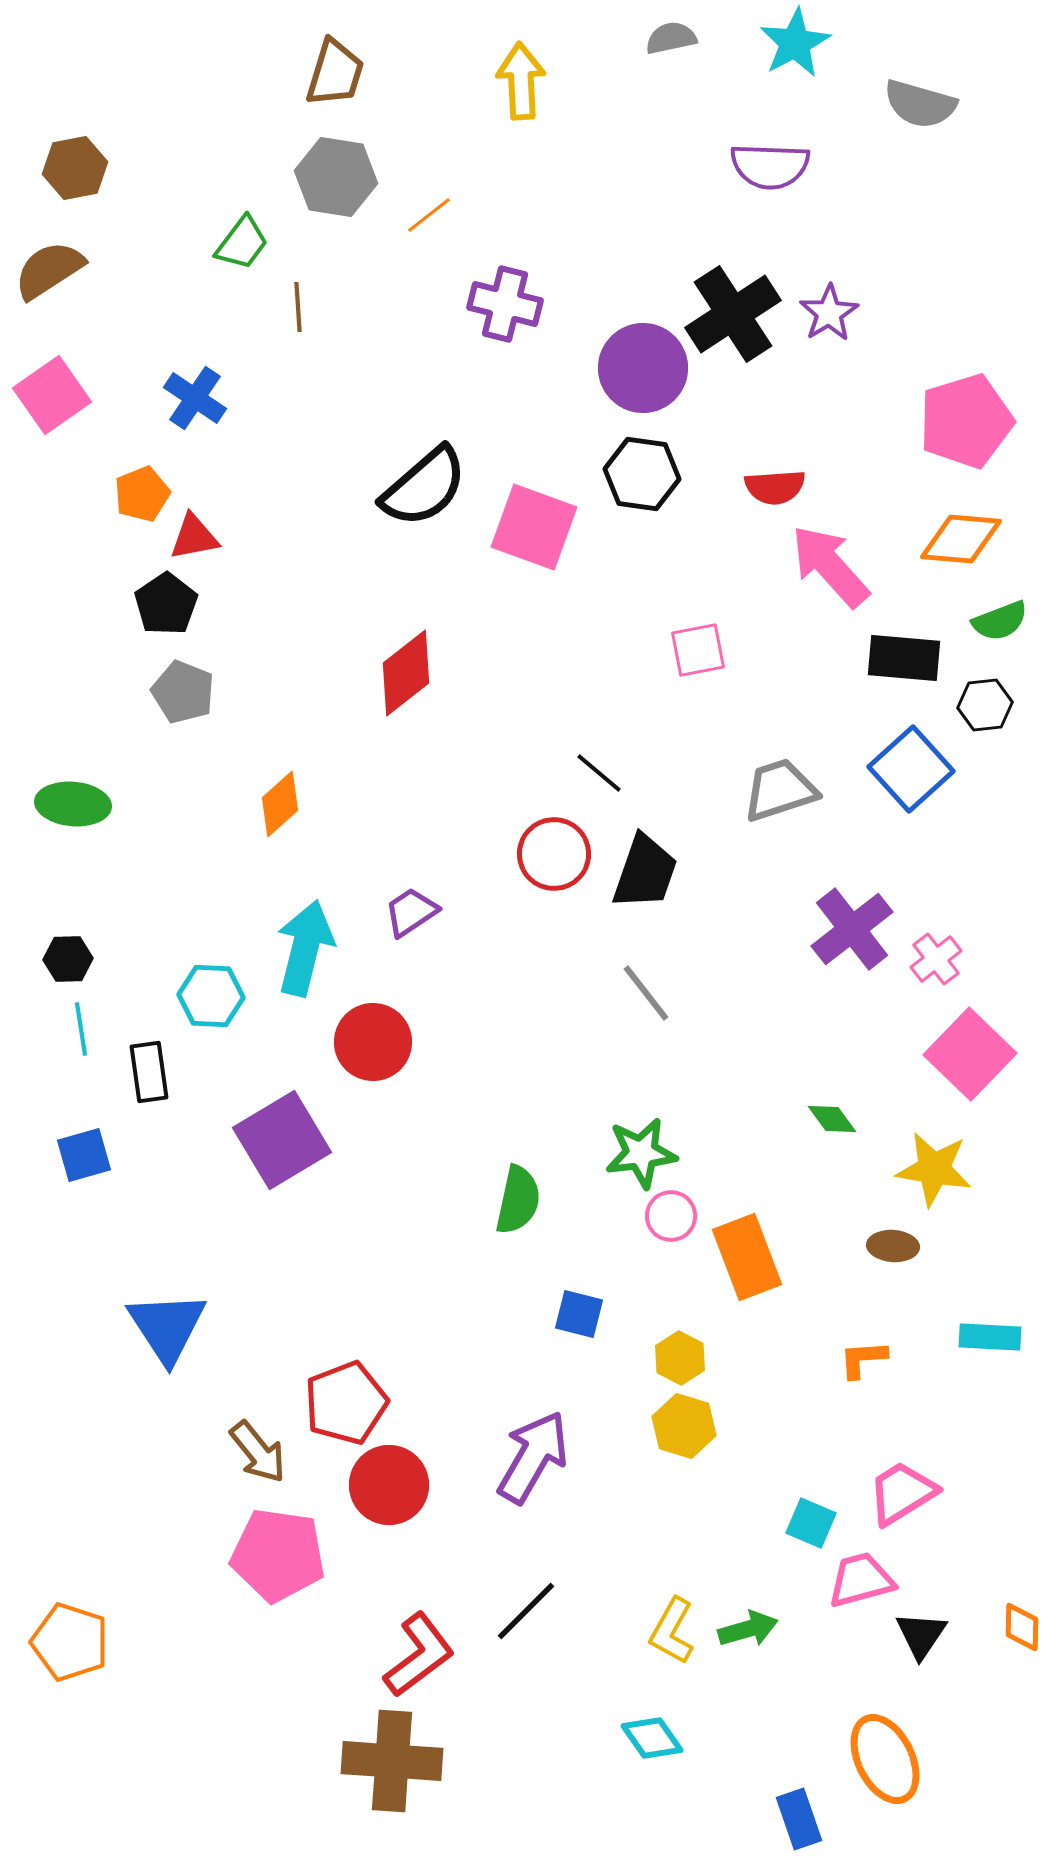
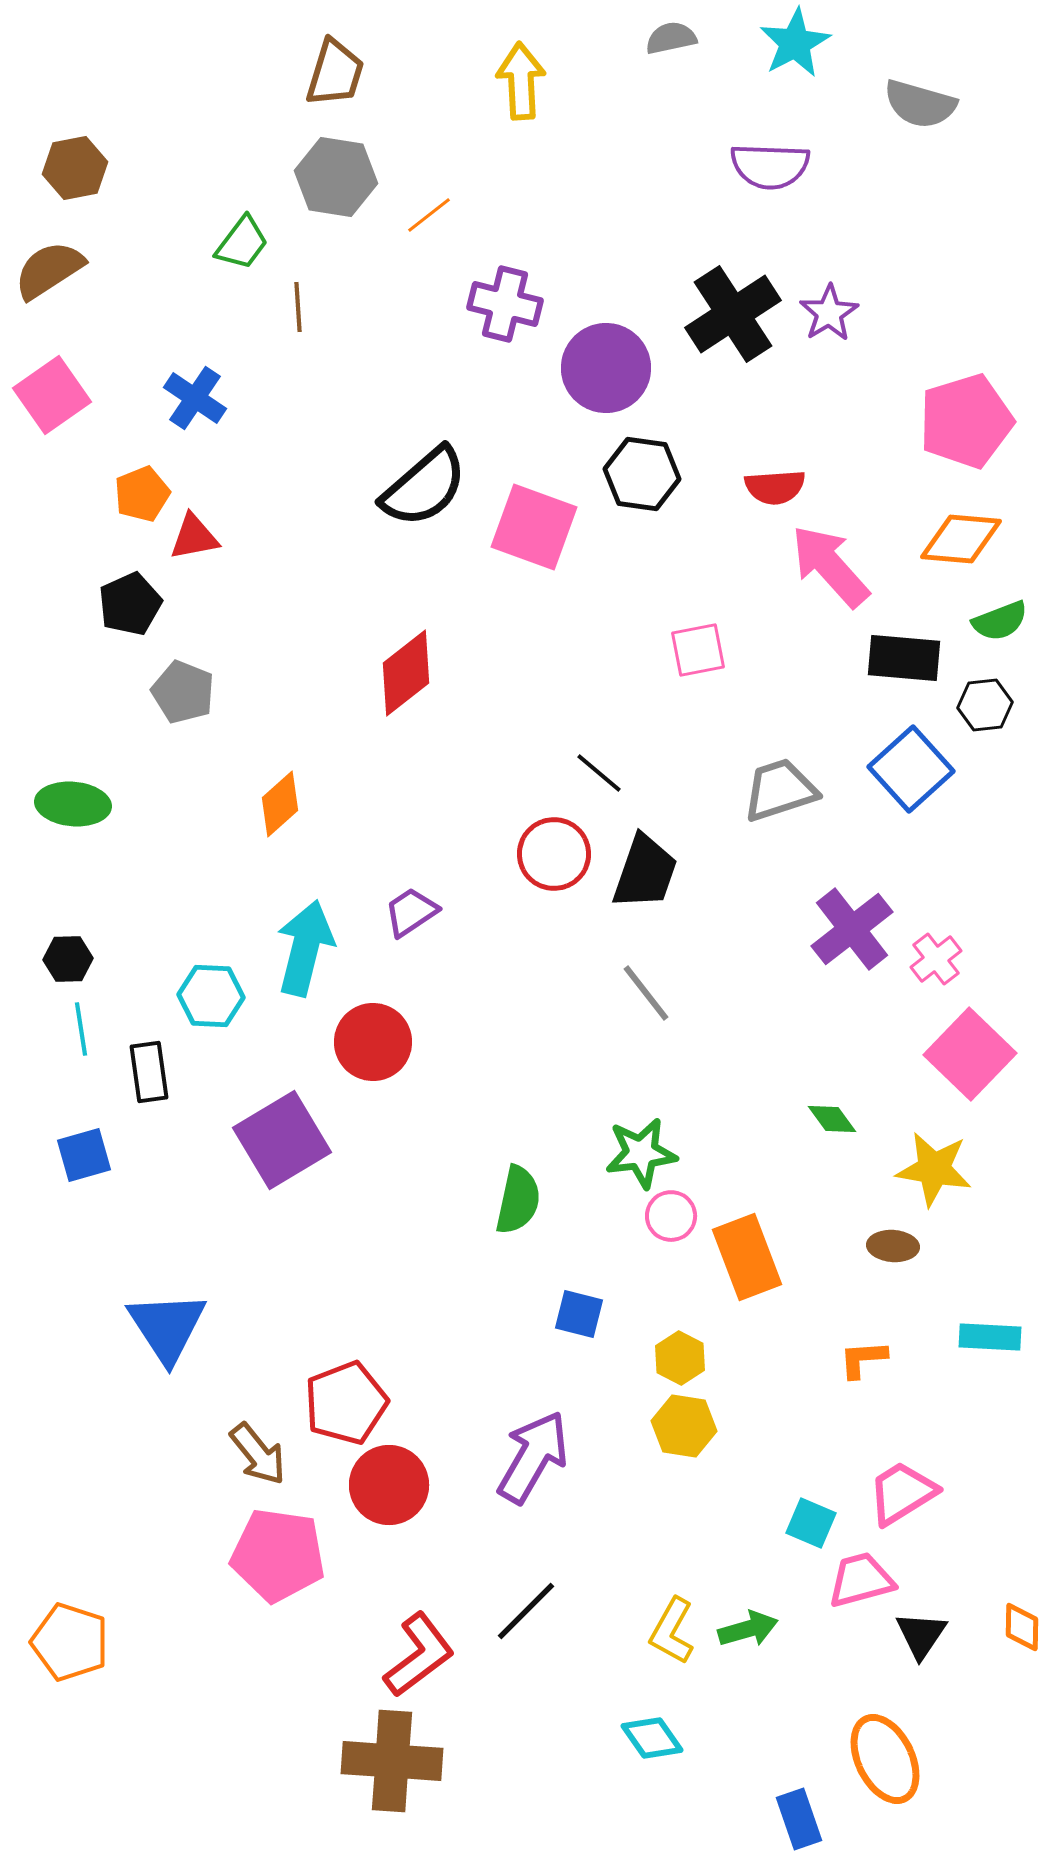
purple circle at (643, 368): moved 37 px left
black pentagon at (166, 604): moved 36 px left; rotated 10 degrees clockwise
yellow hexagon at (684, 1426): rotated 8 degrees counterclockwise
brown arrow at (258, 1452): moved 2 px down
